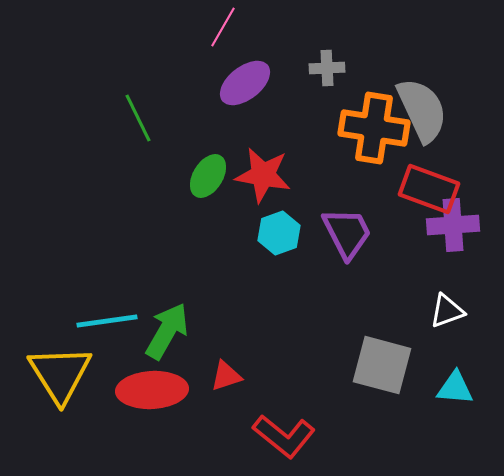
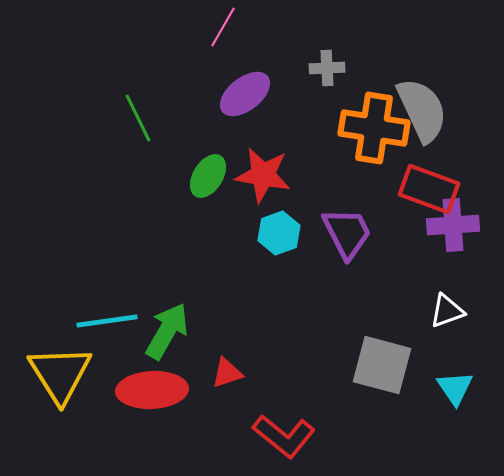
purple ellipse: moved 11 px down
red triangle: moved 1 px right, 3 px up
cyan triangle: rotated 51 degrees clockwise
